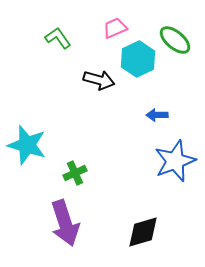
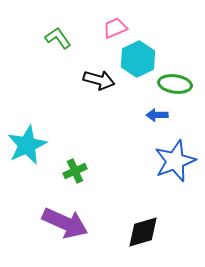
green ellipse: moved 44 px down; rotated 32 degrees counterclockwise
cyan star: rotated 30 degrees clockwise
green cross: moved 2 px up
purple arrow: rotated 48 degrees counterclockwise
